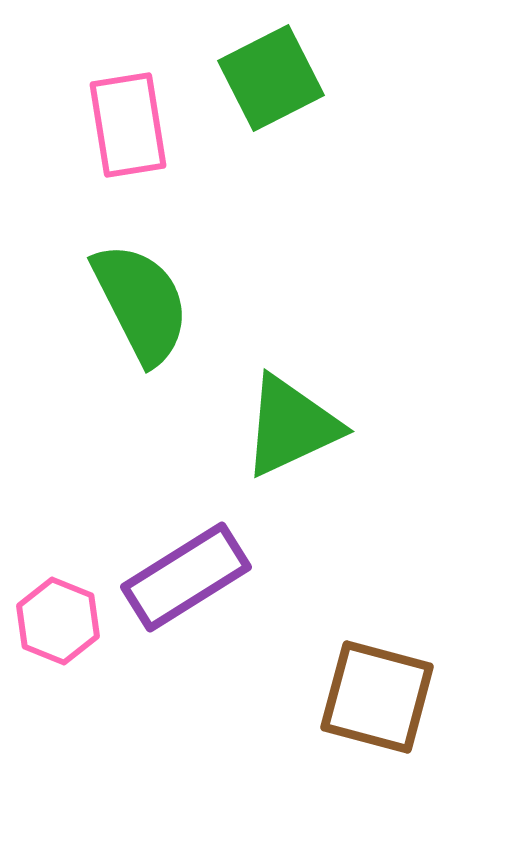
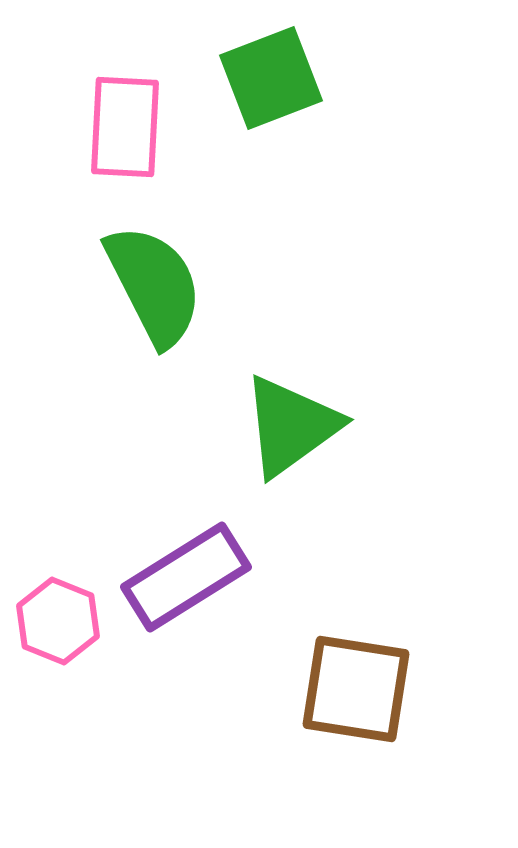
green square: rotated 6 degrees clockwise
pink rectangle: moved 3 px left, 2 px down; rotated 12 degrees clockwise
green semicircle: moved 13 px right, 18 px up
green triangle: rotated 11 degrees counterclockwise
brown square: moved 21 px left, 8 px up; rotated 6 degrees counterclockwise
